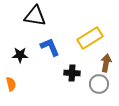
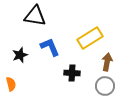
black star: rotated 21 degrees counterclockwise
brown arrow: moved 1 px right, 1 px up
gray circle: moved 6 px right, 2 px down
